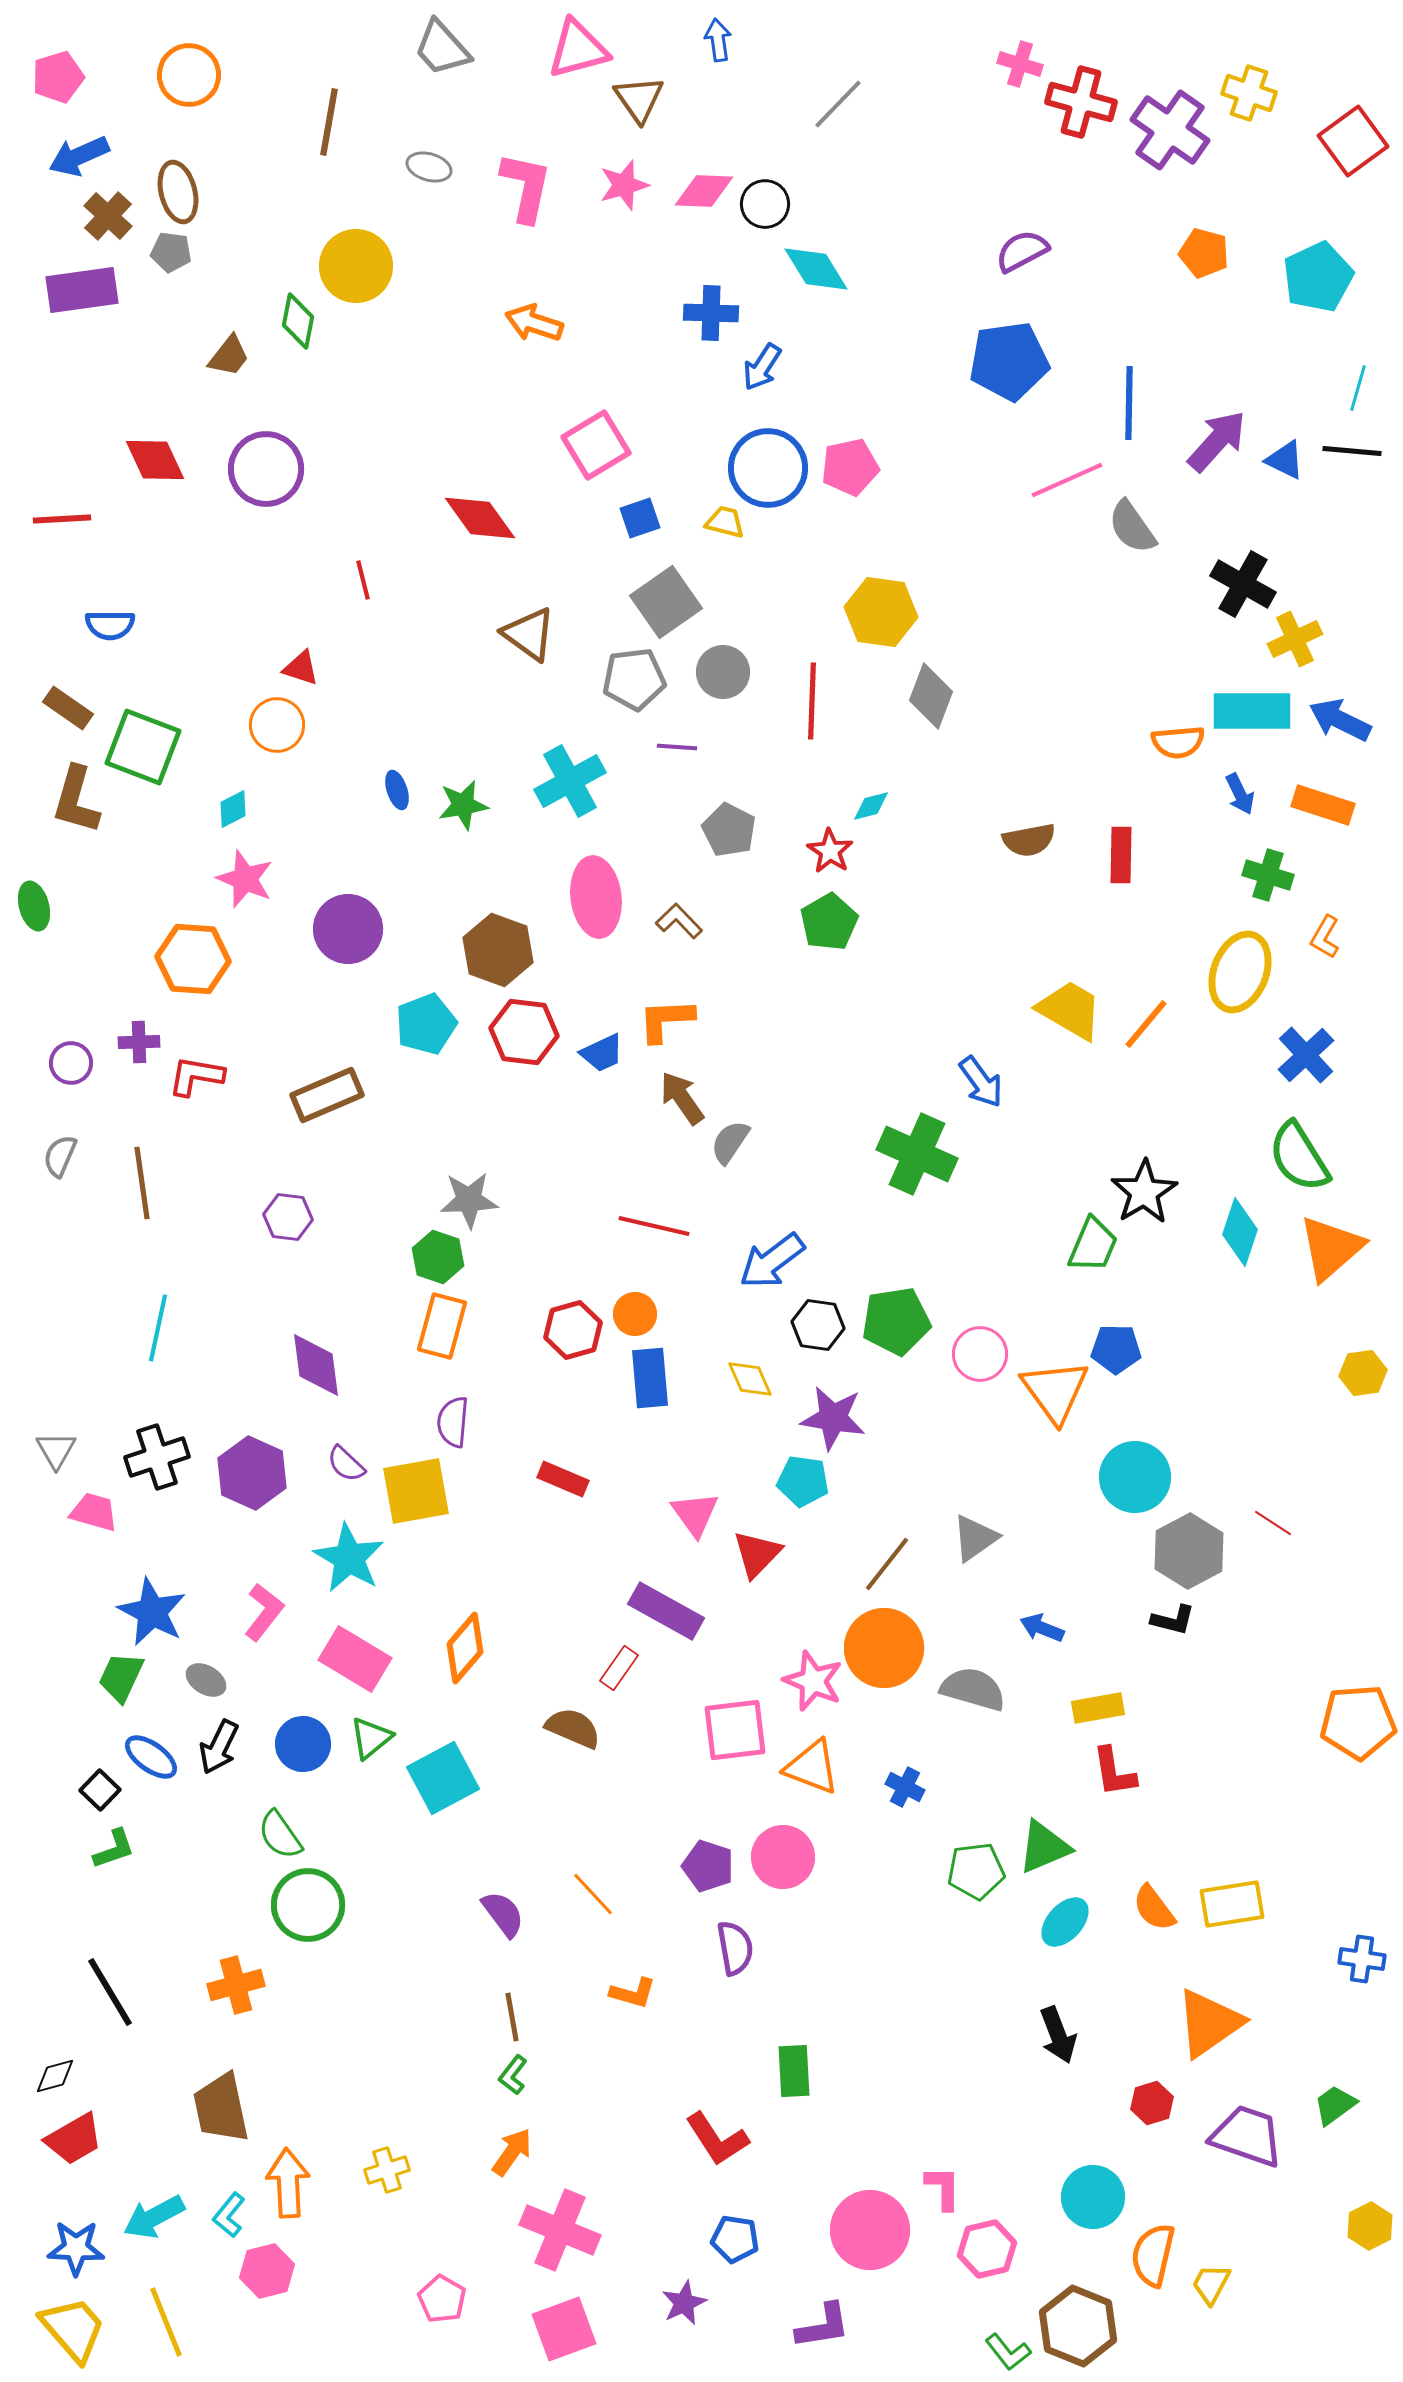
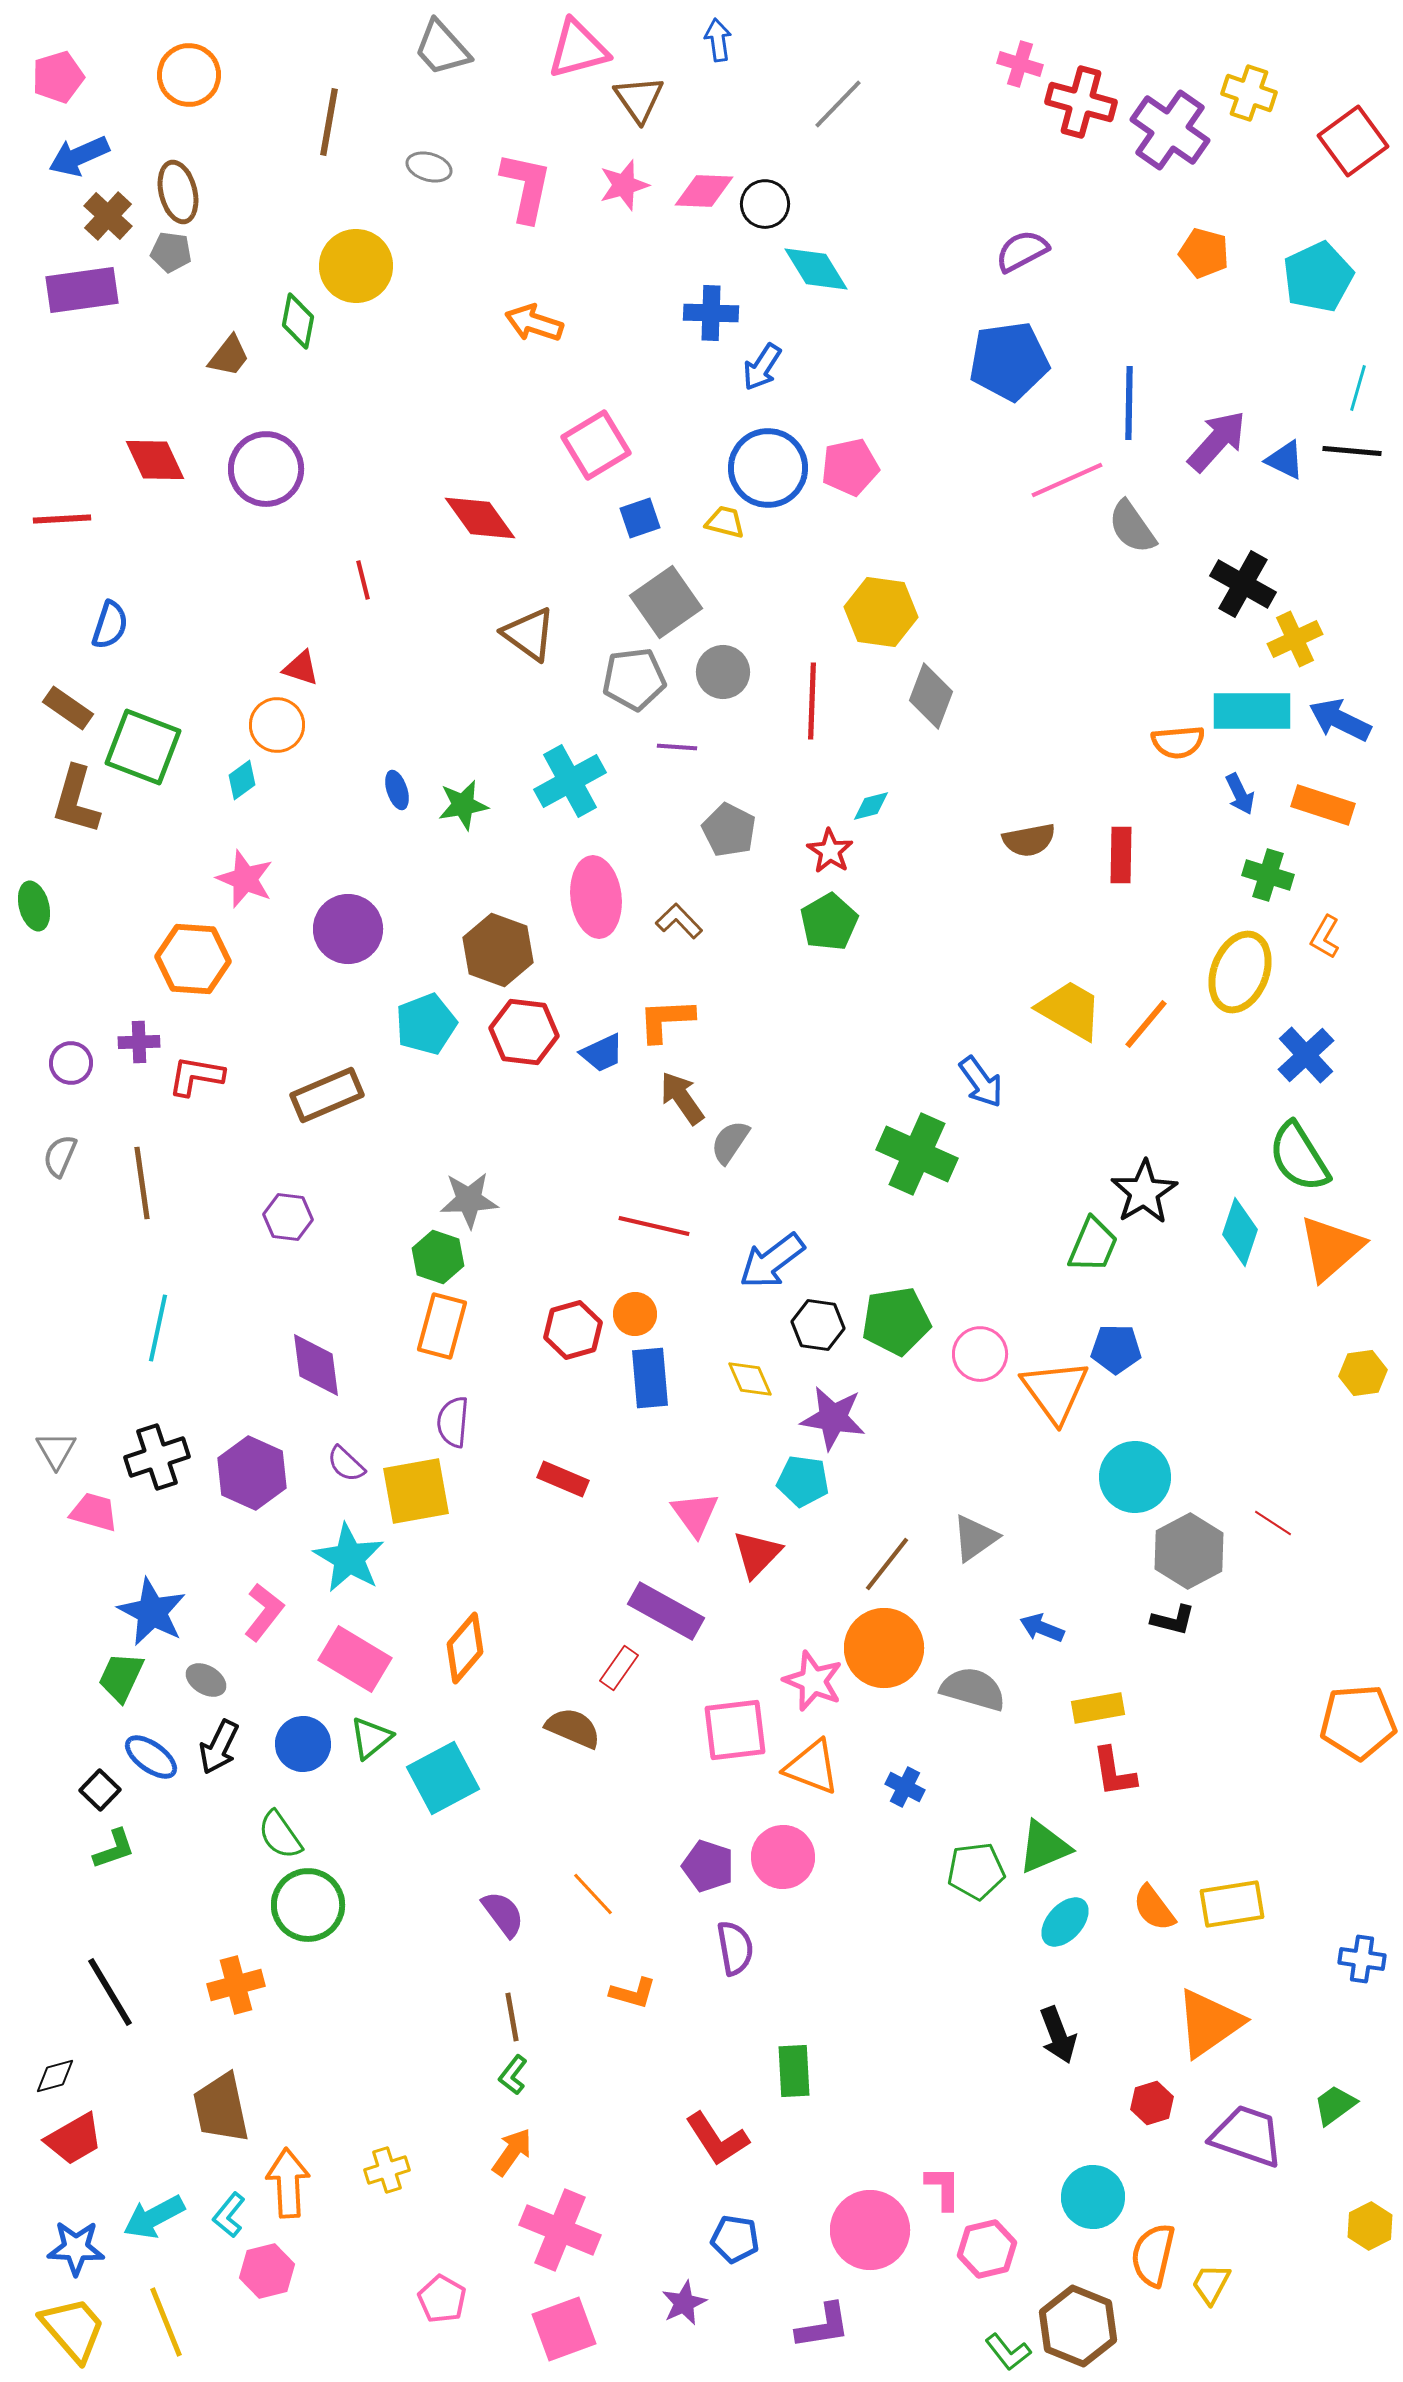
blue semicircle at (110, 625): rotated 72 degrees counterclockwise
cyan diamond at (233, 809): moved 9 px right, 29 px up; rotated 9 degrees counterclockwise
